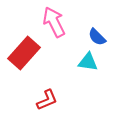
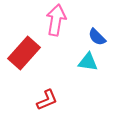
pink arrow: moved 2 px right, 2 px up; rotated 36 degrees clockwise
